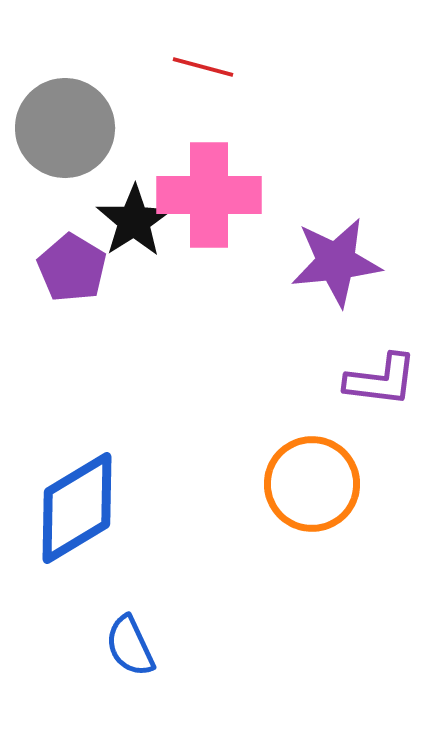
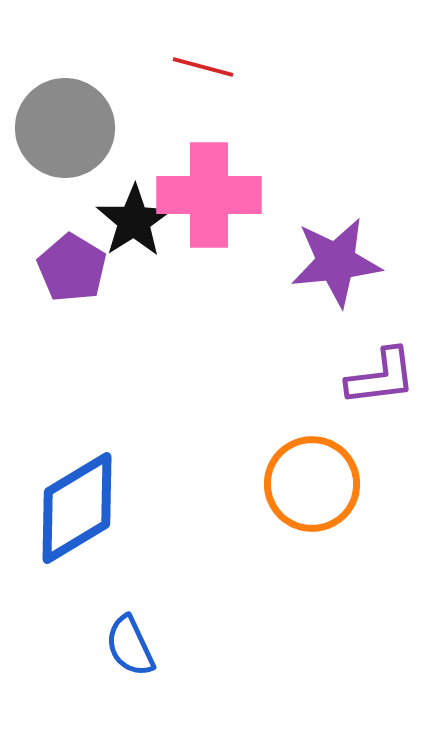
purple L-shape: moved 3 px up; rotated 14 degrees counterclockwise
